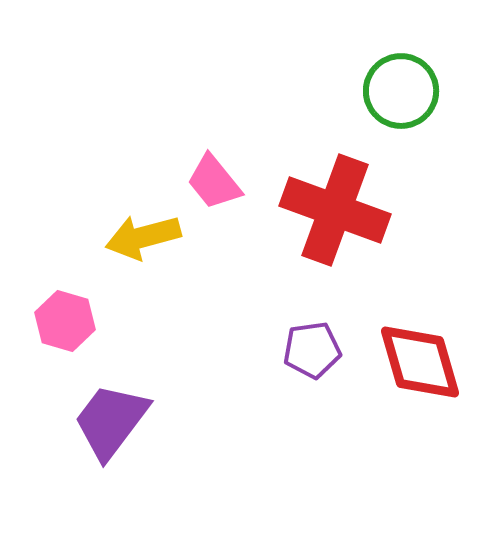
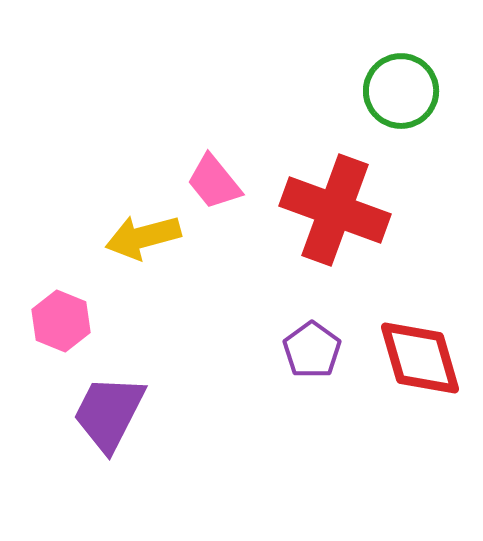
pink hexagon: moved 4 px left; rotated 6 degrees clockwise
purple pentagon: rotated 28 degrees counterclockwise
red diamond: moved 4 px up
purple trapezoid: moved 2 px left, 8 px up; rotated 10 degrees counterclockwise
